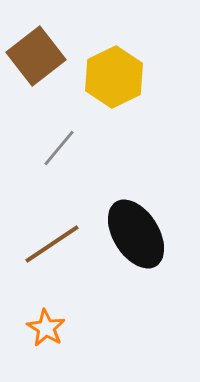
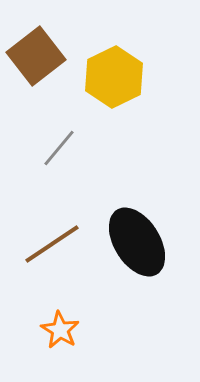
black ellipse: moved 1 px right, 8 px down
orange star: moved 14 px right, 2 px down
